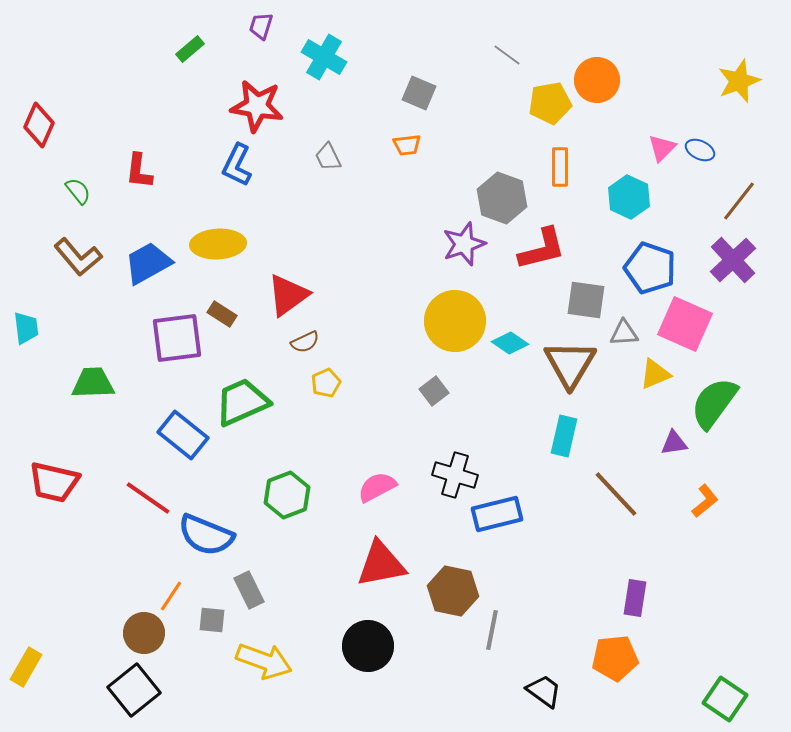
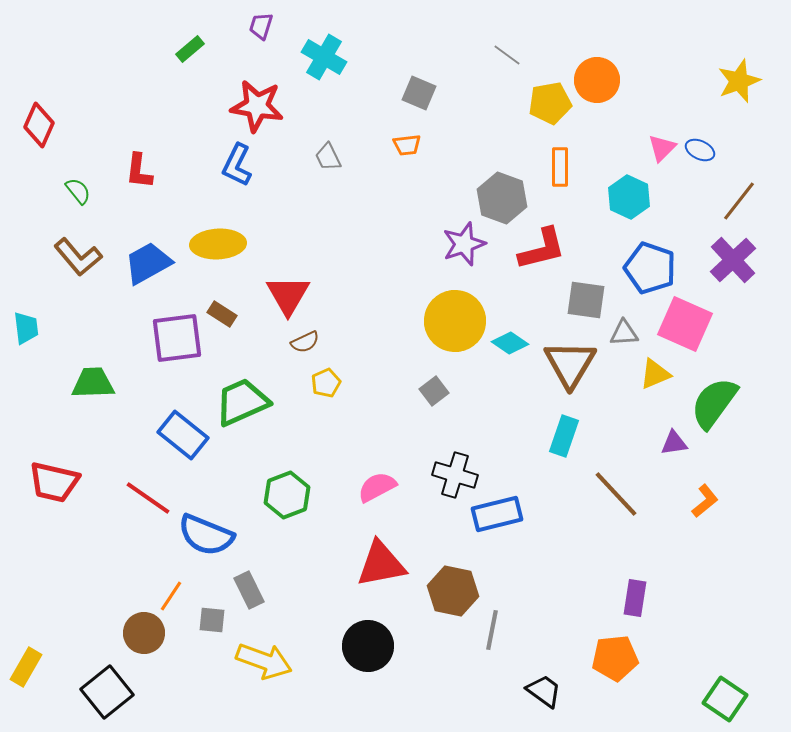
red triangle at (288, 295): rotated 24 degrees counterclockwise
cyan rectangle at (564, 436): rotated 6 degrees clockwise
black square at (134, 690): moved 27 px left, 2 px down
